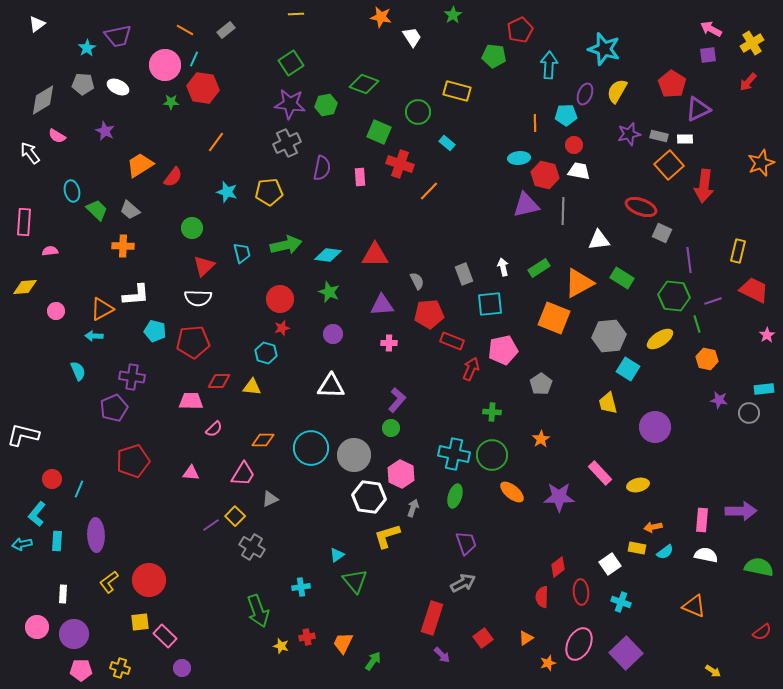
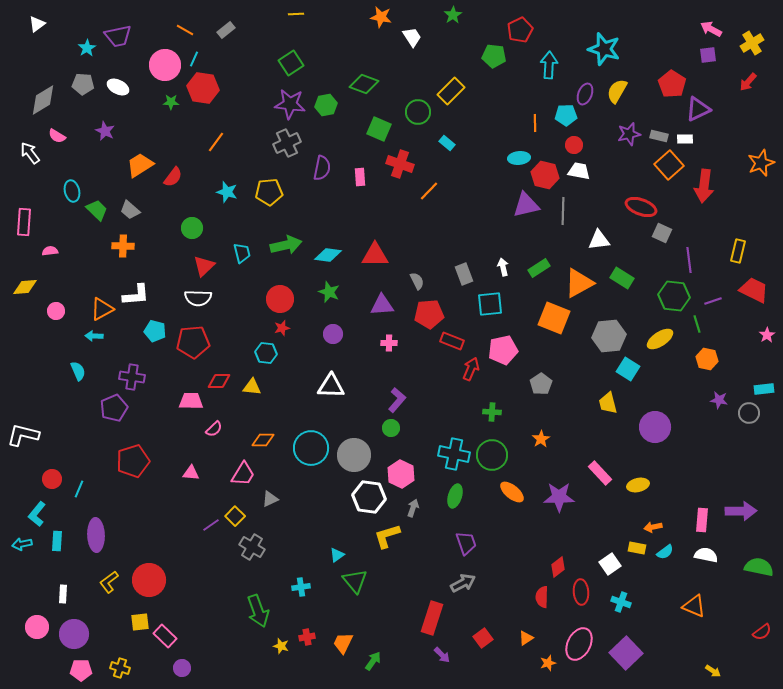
yellow rectangle at (457, 91): moved 6 px left; rotated 60 degrees counterclockwise
green square at (379, 132): moved 3 px up
cyan hexagon at (266, 353): rotated 10 degrees counterclockwise
